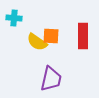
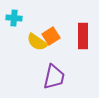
orange square: rotated 36 degrees counterclockwise
purple trapezoid: moved 3 px right, 2 px up
